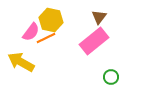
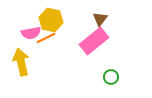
brown triangle: moved 1 px right, 2 px down
pink semicircle: moved 1 px down; rotated 42 degrees clockwise
yellow arrow: rotated 48 degrees clockwise
